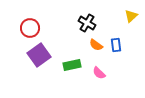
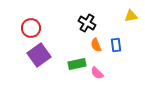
yellow triangle: rotated 32 degrees clockwise
red circle: moved 1 px right
orange semicircle: rotated 32 degrees clockwise
green rectangle: moved 5 px right, 1 px up
pink semicircle: moved 2 px left
